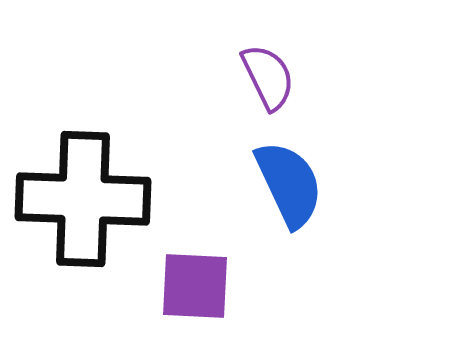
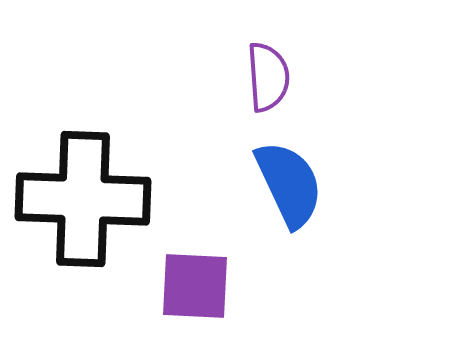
purple semicircle: rotated 22 degrees clockwise
